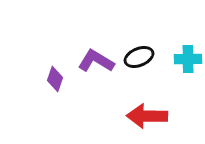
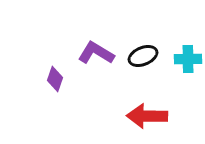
black ellipse: moved 4 px right, 1 px up
purple L-shape: moved 8 px up
